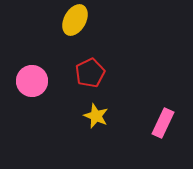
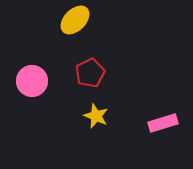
yellow ellipse: rotated 16 degrees clockwise
pink rectangle: rotated 48 degrees clockwise
